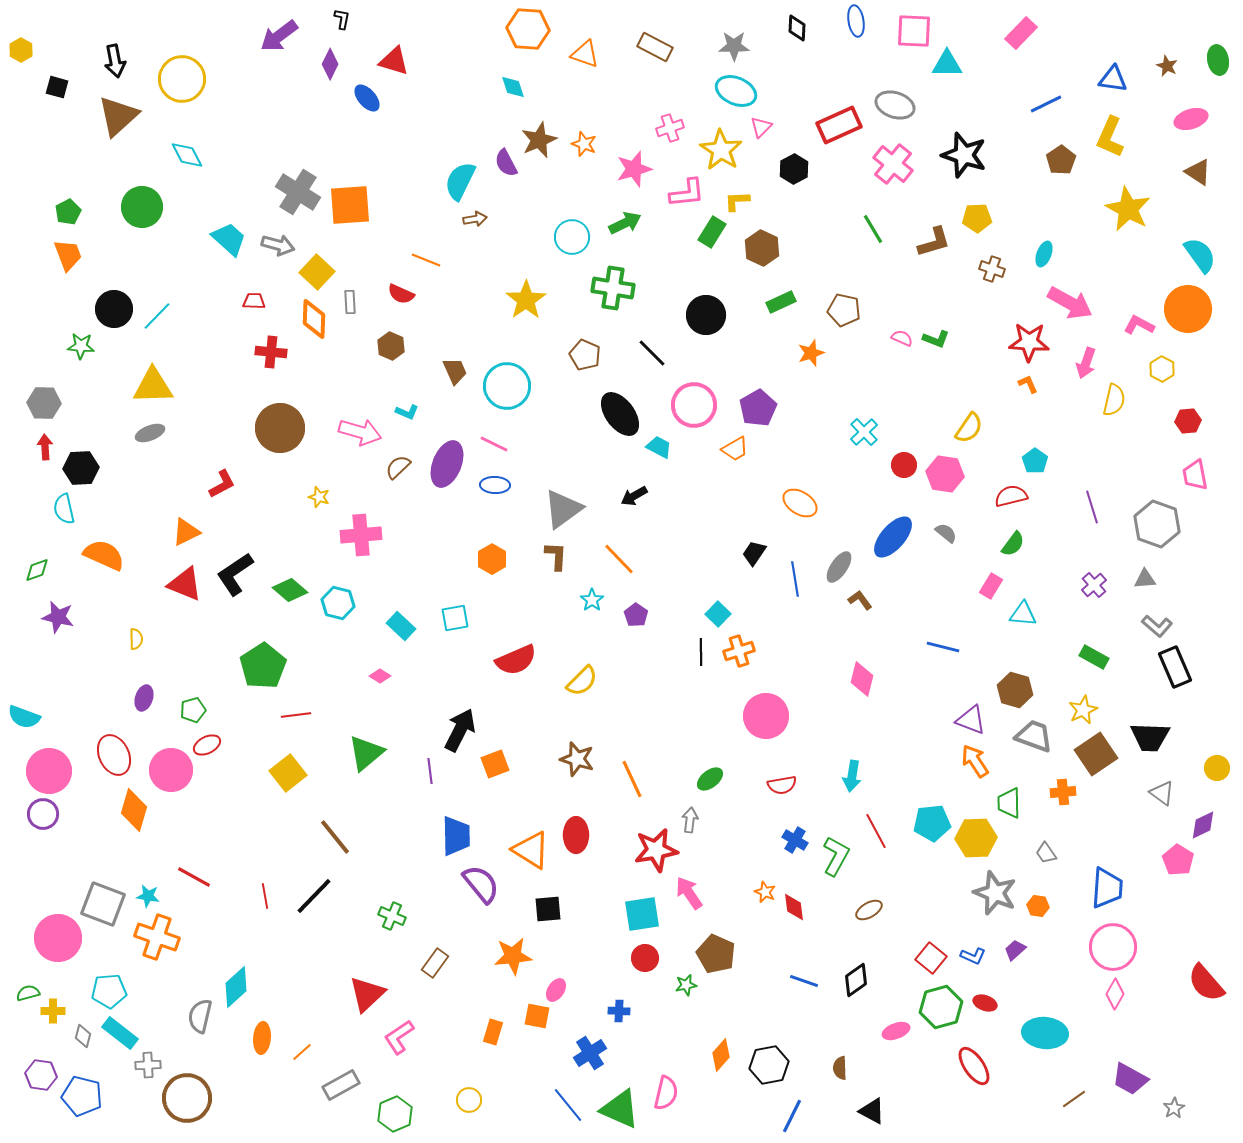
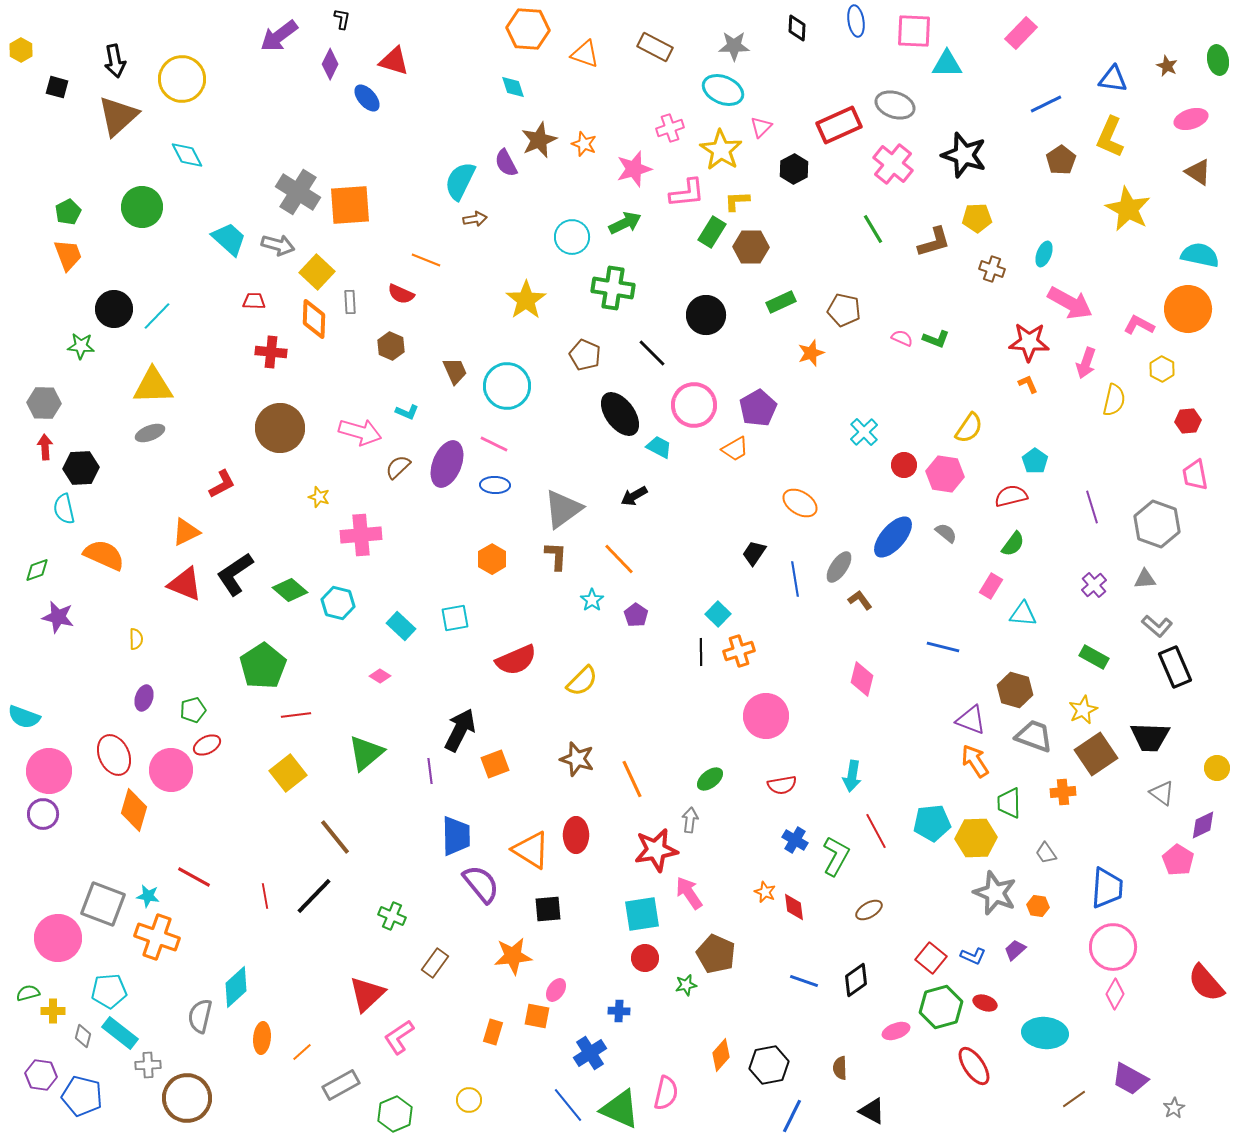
cyan ellipse at (736, 91): moved 13 px left, 1 px up
brown hexagon at (762, 248): moved 11 px left, 1 px up; rotated 24 degrees counterclockwise
cyan semicircle at (1200, 255): rotated 42 degrees counterclockwise
